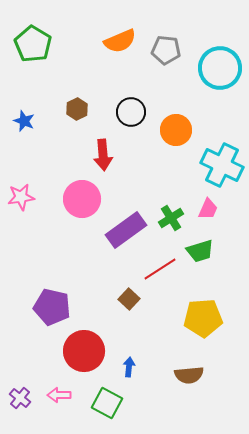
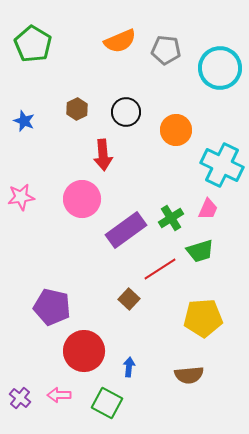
black circle: moved 5 px left
